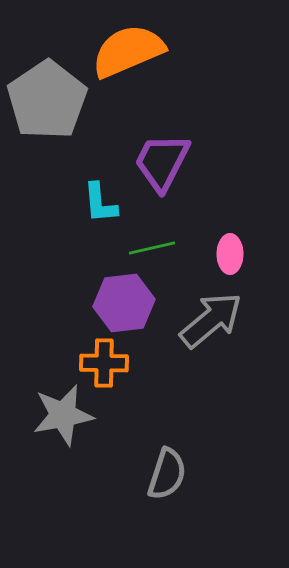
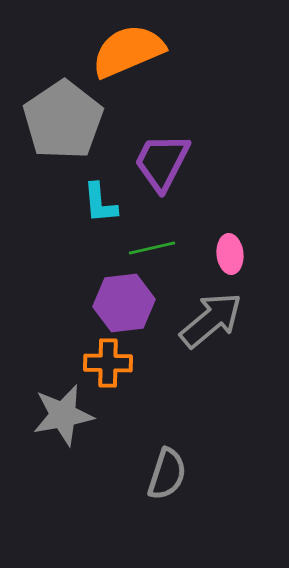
gray pentagon: moved 16 px right, 20 px down
pink ellipse: rotated 6 degrees counterclockwise
orange cross: moved 4 px right
